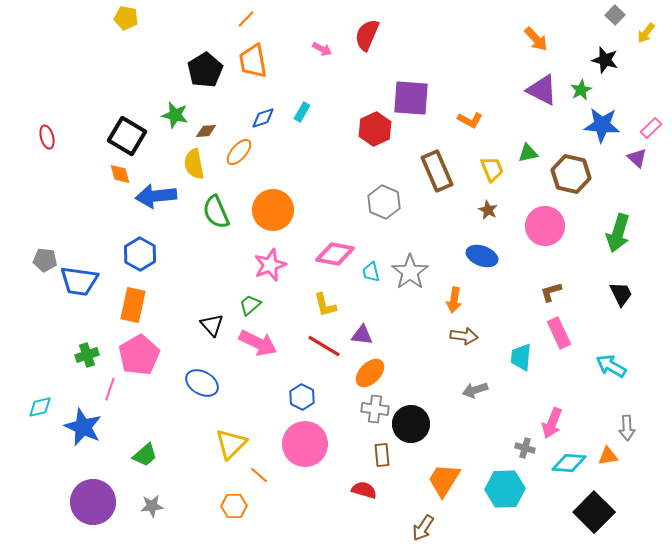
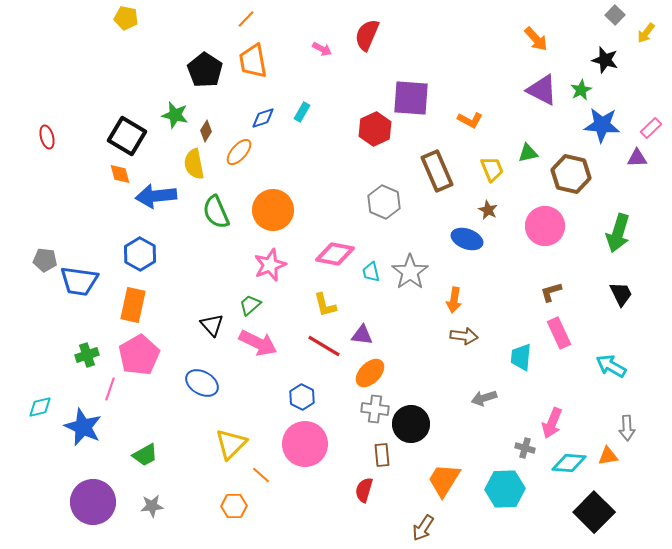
black pentagon at (205, 70): rotated 8 degrees counterclockwise
brown diamond at (206, 131): rotated 55 degrees counterclockwise
purple triangle at (637, 158): rotated 45 degrees counterclockwise
blue ellipse at (482, 256): moved 15 px left, 17 px up
gray arrow at (475, 390): moved 9 px right, 8 px down
green trapezoid at (145, 455): rotated 12 degrees clockwise
orange line at (259, 475): moved 2 px right
red semicircle at (364, 490): rotated 90 degrees counterclockwise
